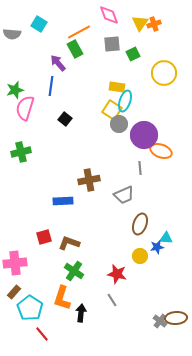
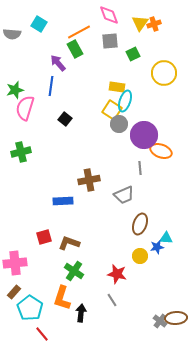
gray square at (112, 44): moved 2 px left, 3 px up
